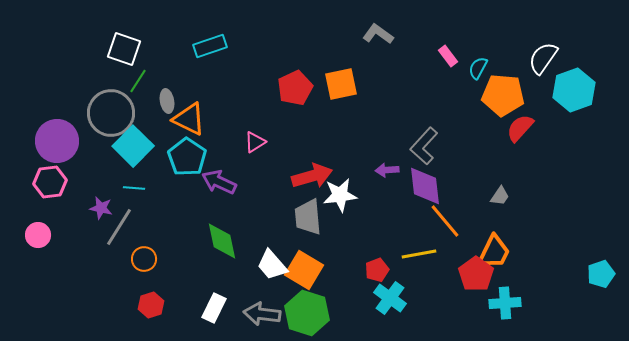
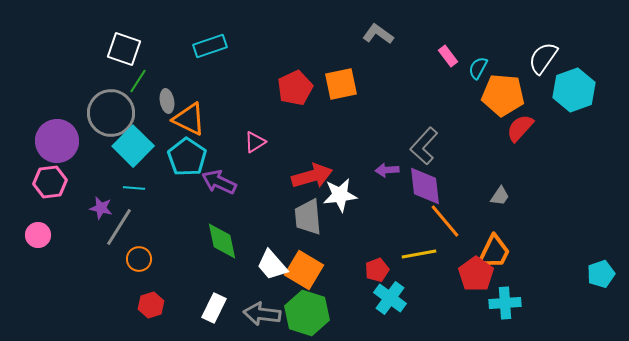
orange circle at (144, 259): moved 5 px left
